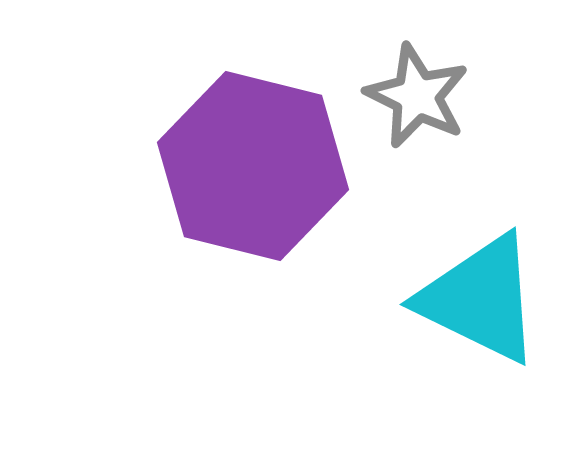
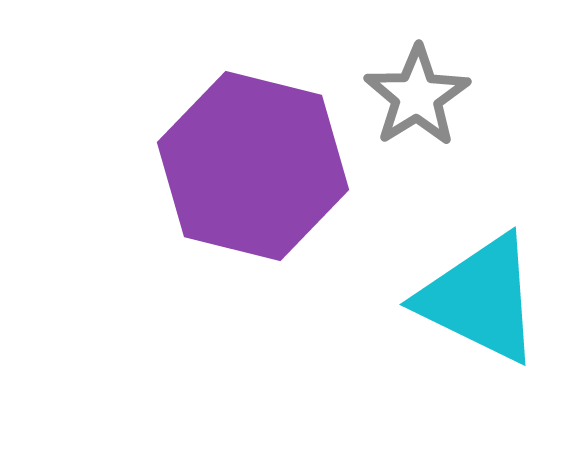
gray star: rotated 14 degrees clockwise
